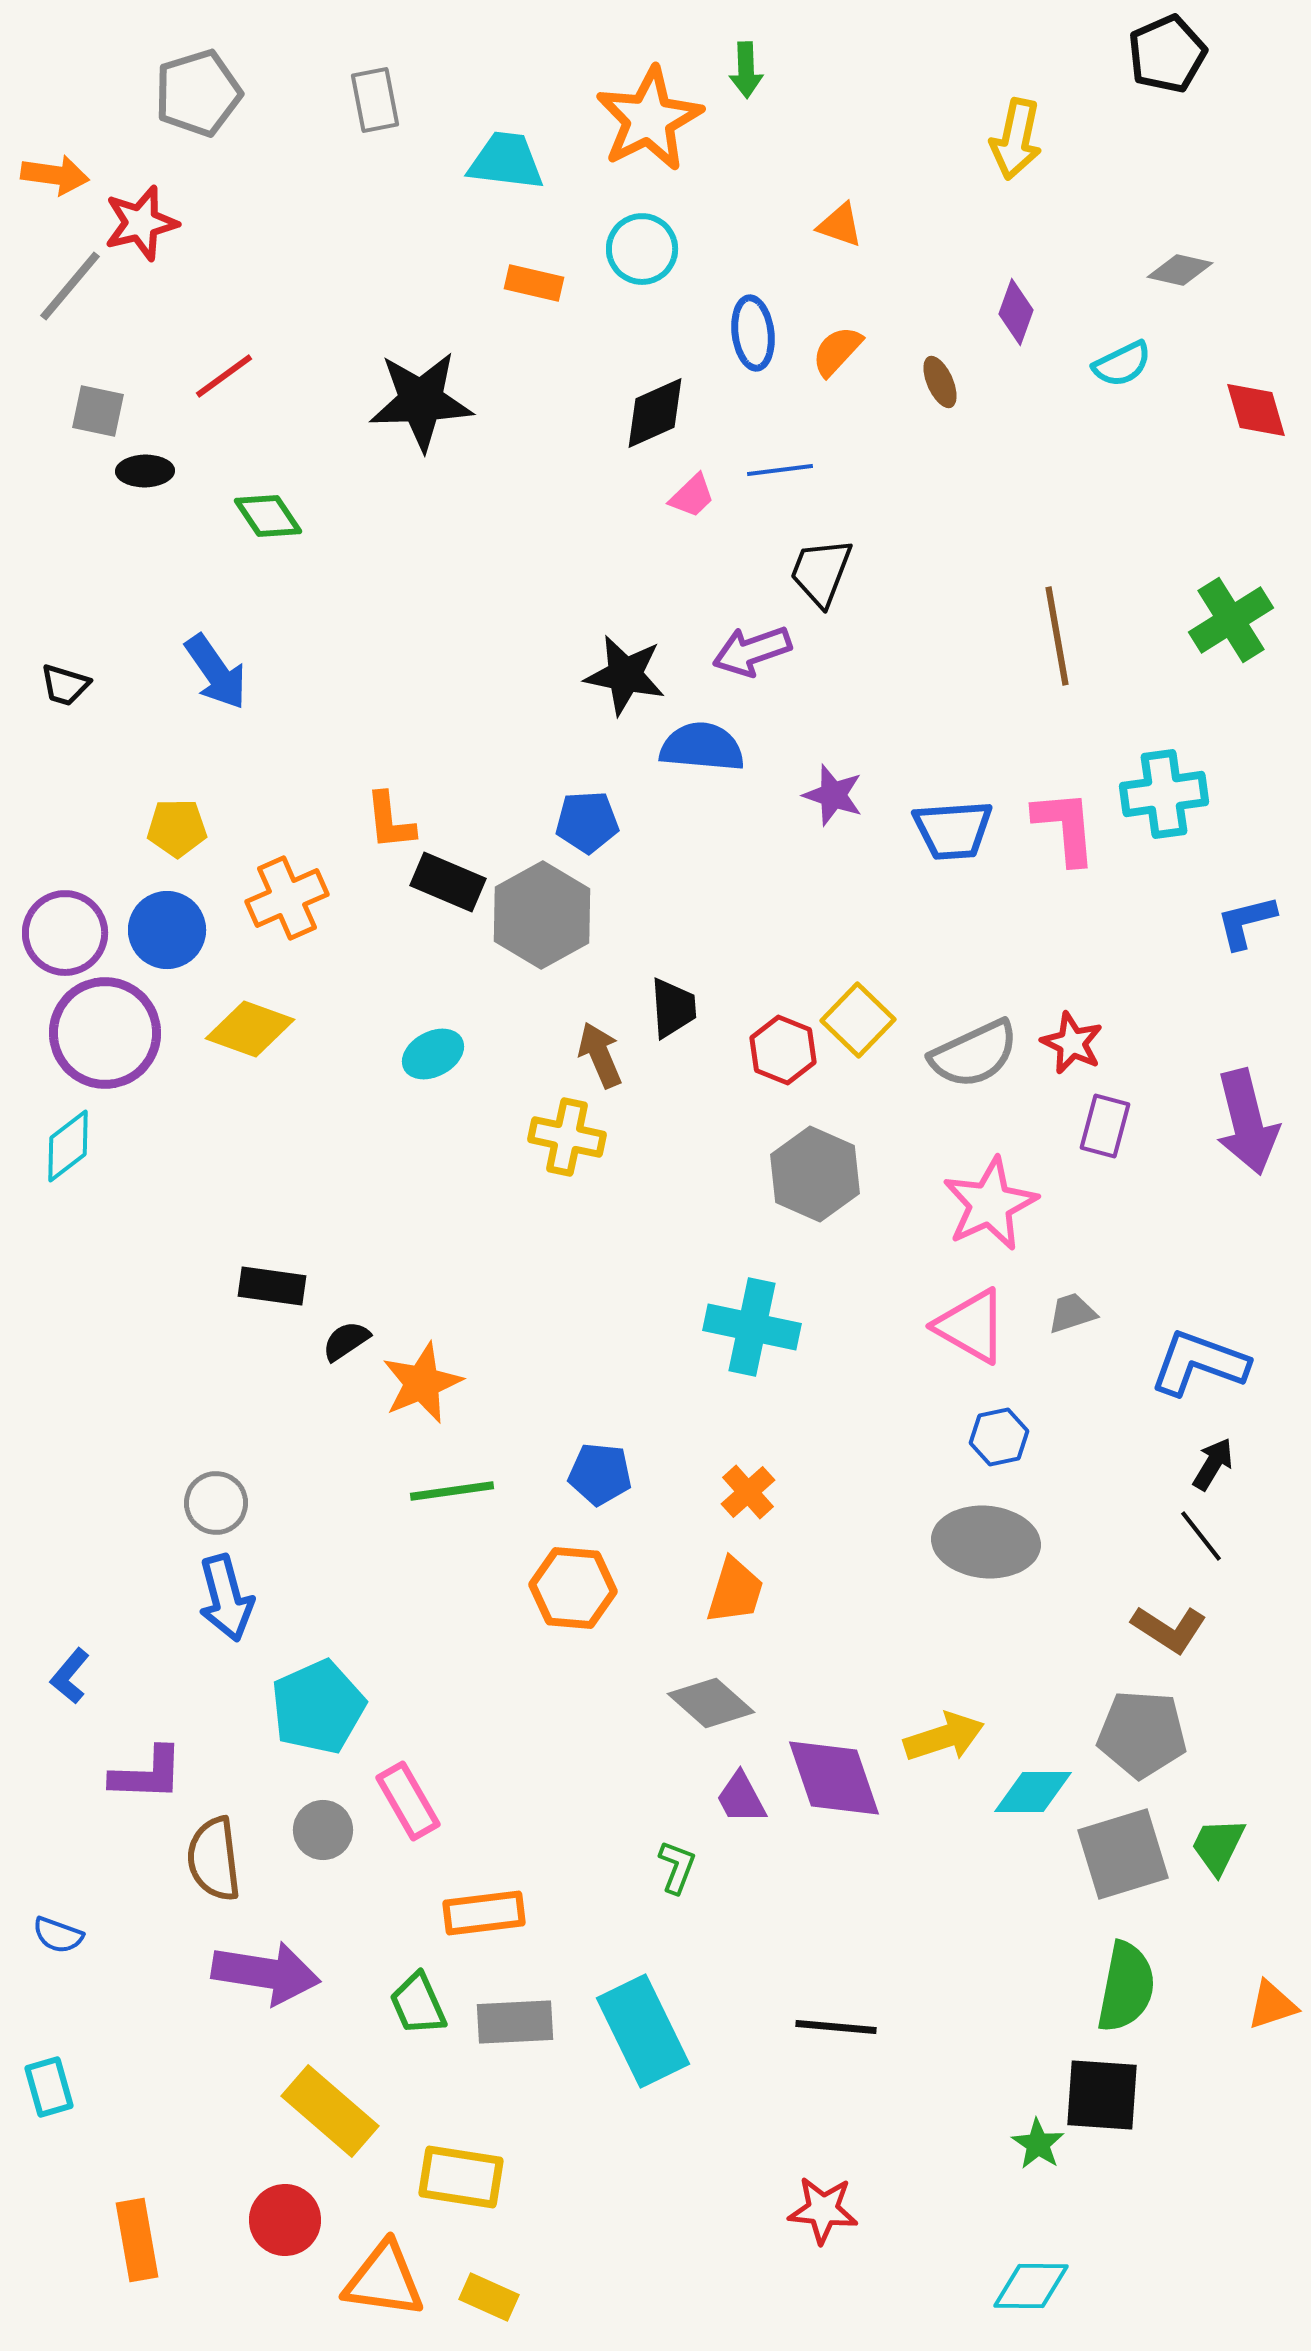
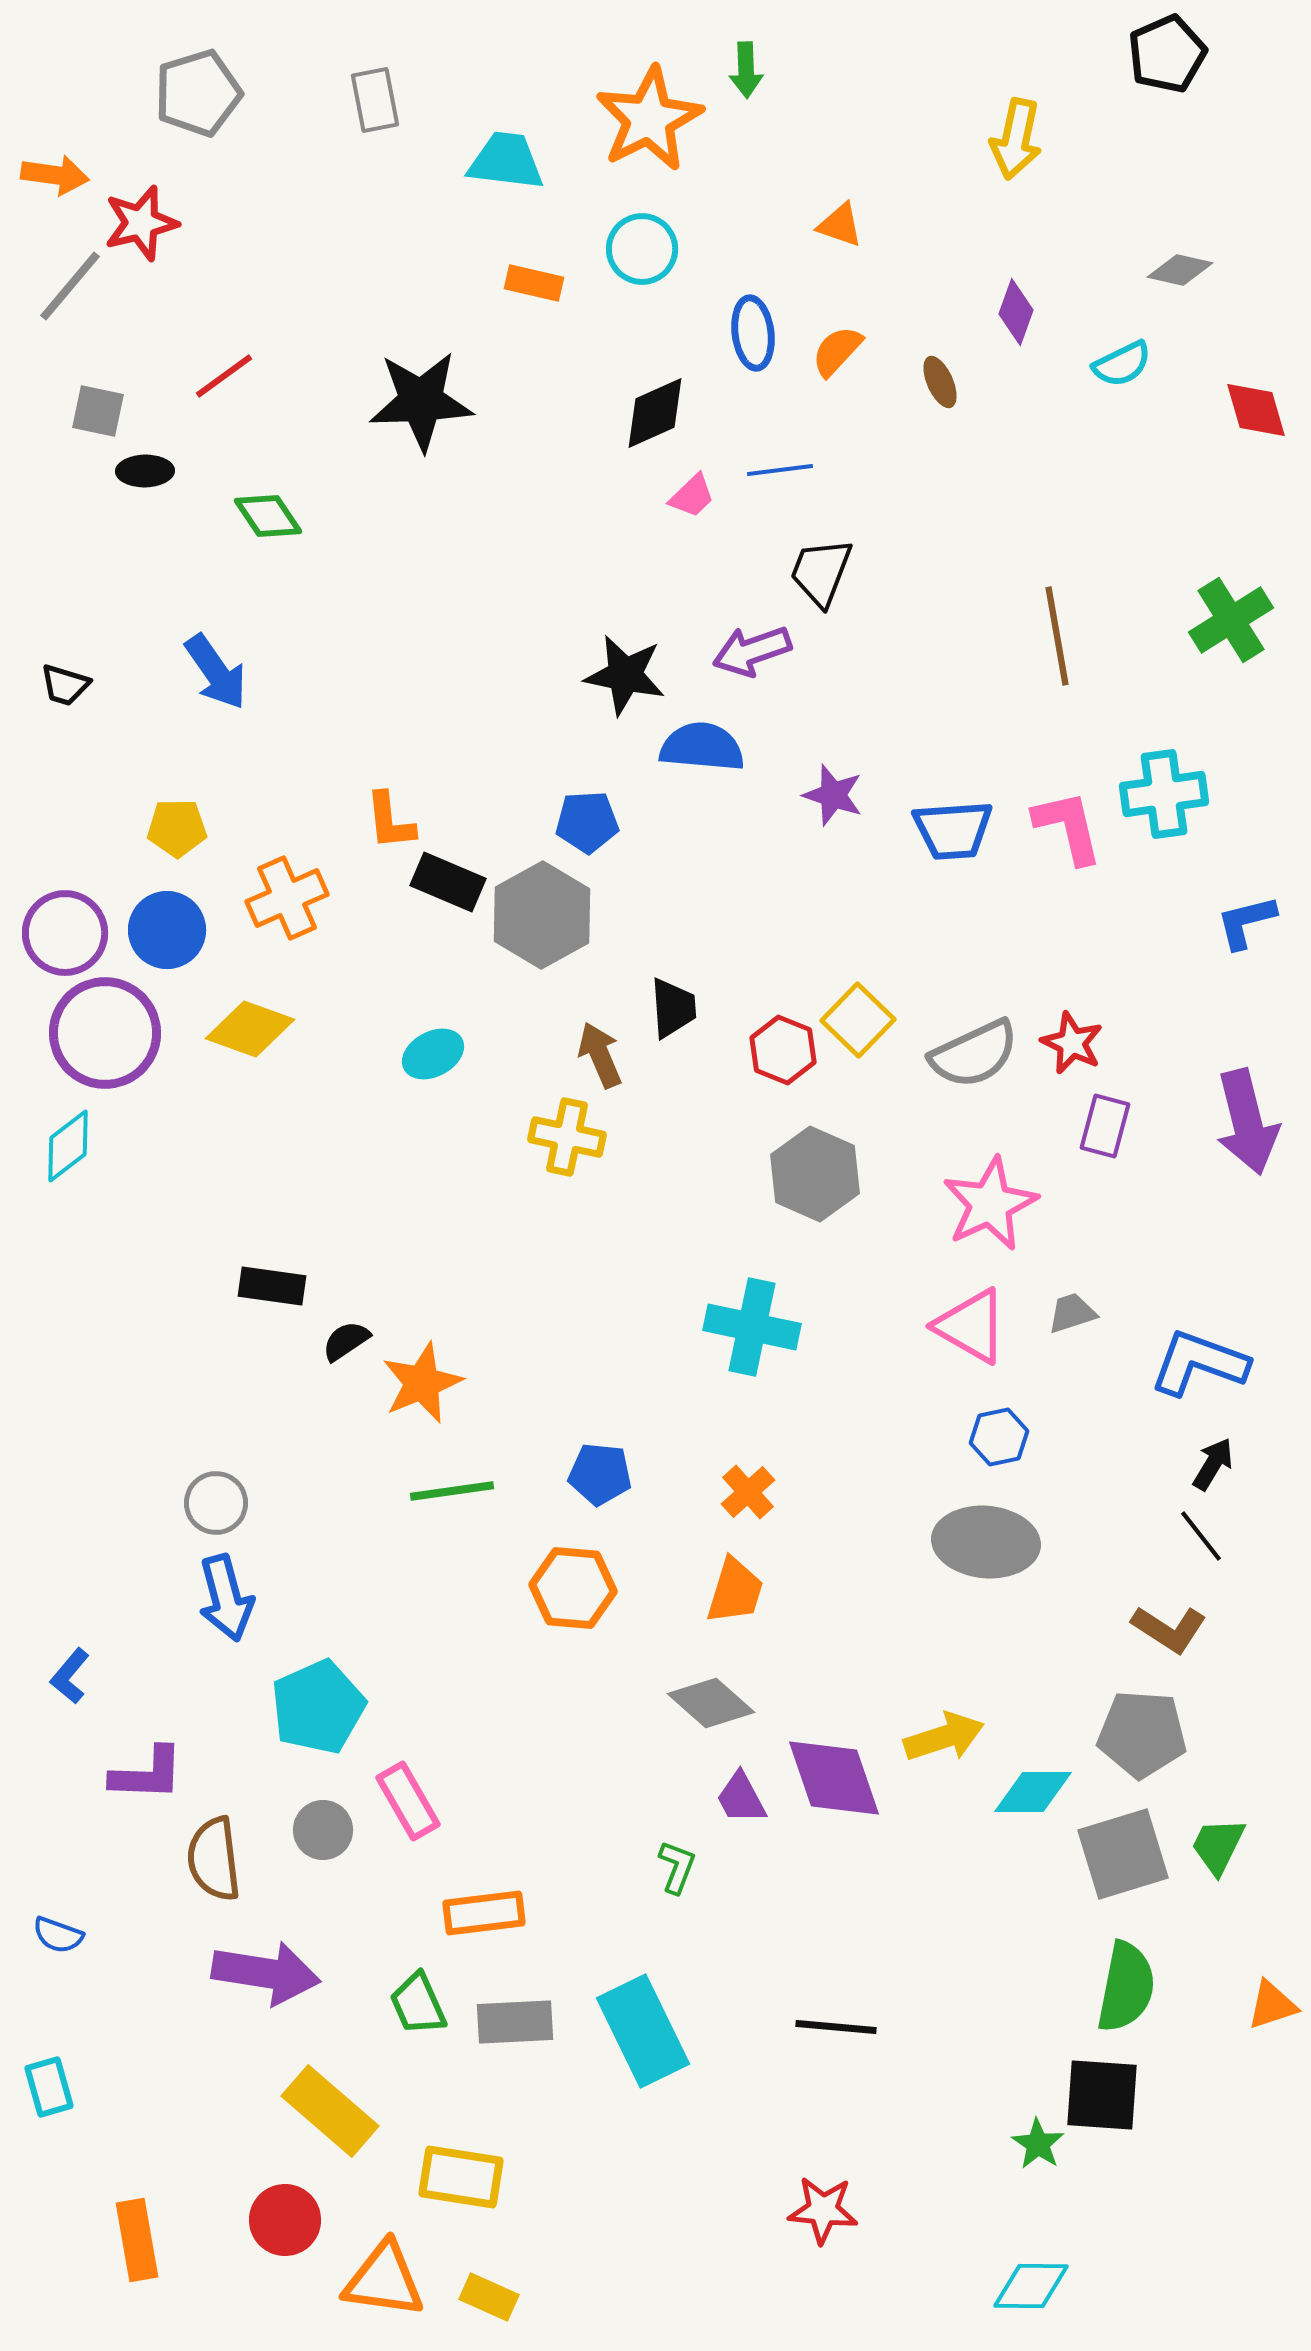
pink L-shape at (1065, 827): moved 3 px right; rotated 8 degrees counterclockwise
